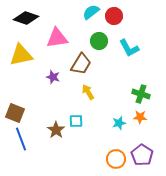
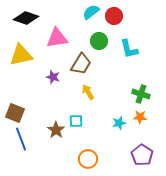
cyan L-shape: moved 1 px down; rotated 15 degrees clockwise
orange circle: moved 28 px left
